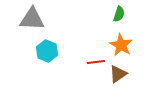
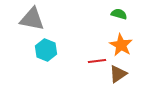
green semicircle: rotated 91 degrees counterclockwise
gray triangle: rotated 8 degrees clockwise
cyan hexagon: moved 1 px left, 1 px up
red line: moved 1 px right, 1 px up
